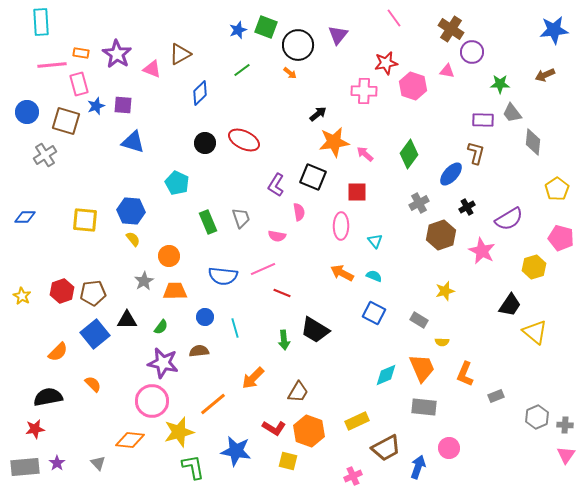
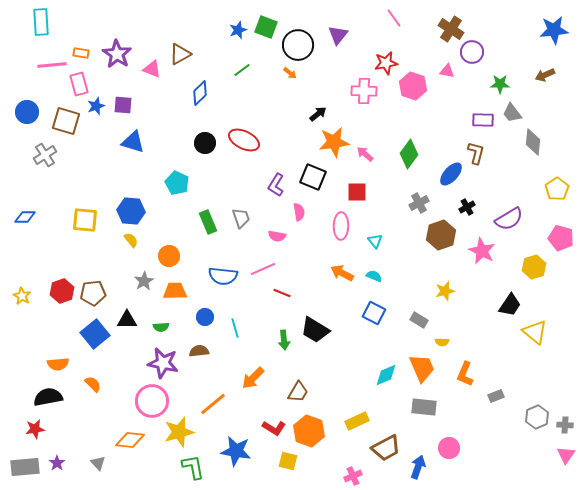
yellow semicircle at (133, 239): moved 2 px left, 1 px down
green semicircle at (161, 327): rotated 49 degrees clockwise
orange semicircle at (58, 352): moved 12 px down; rotated 40 degrees clockwise
